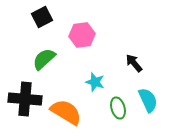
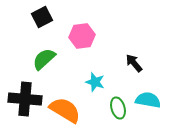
pink hexagon: moved 1 px down
cyan semicircle: rotated 55 degrees counterclockwise
orange semicircle: moved 1 px left, 2 px up
